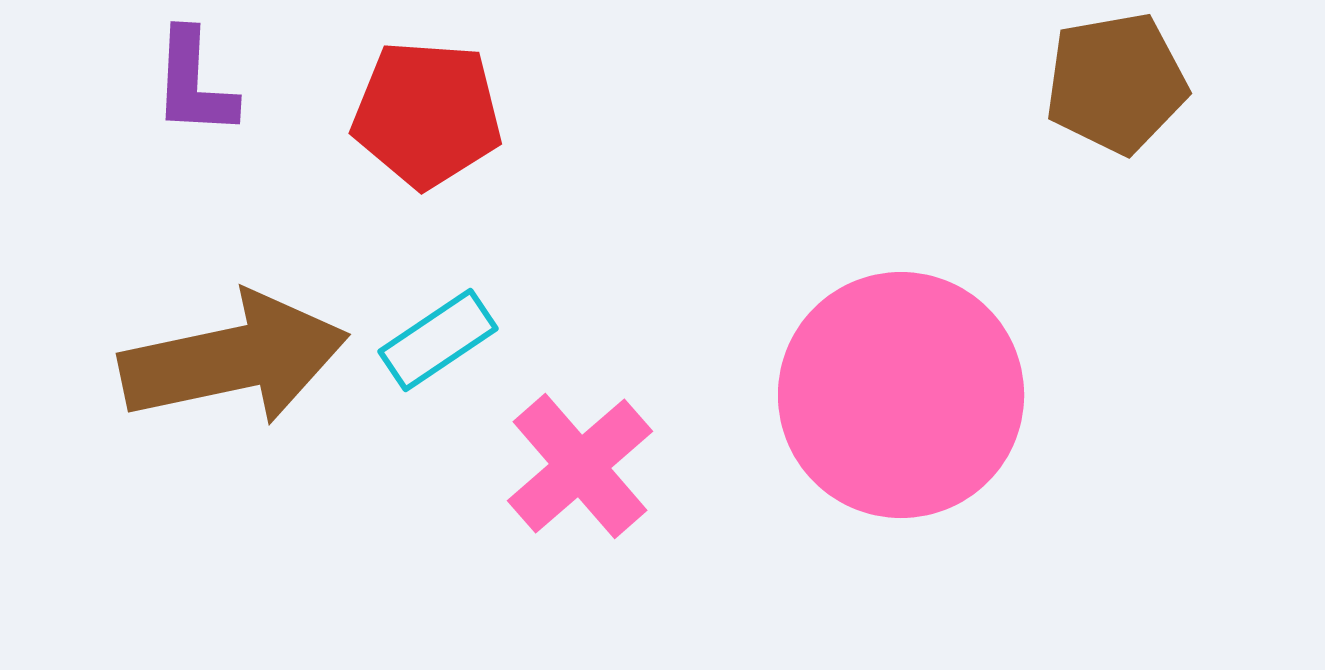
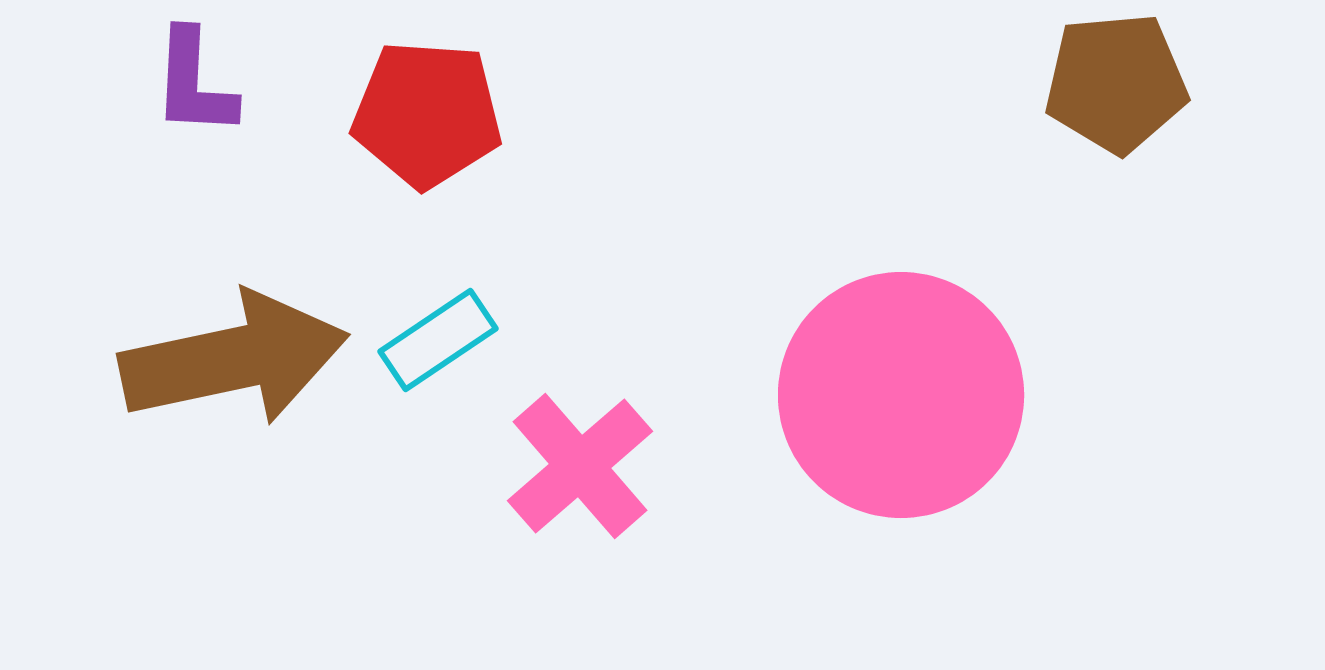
brown pentagon: rotated 5 degrees clockwise
